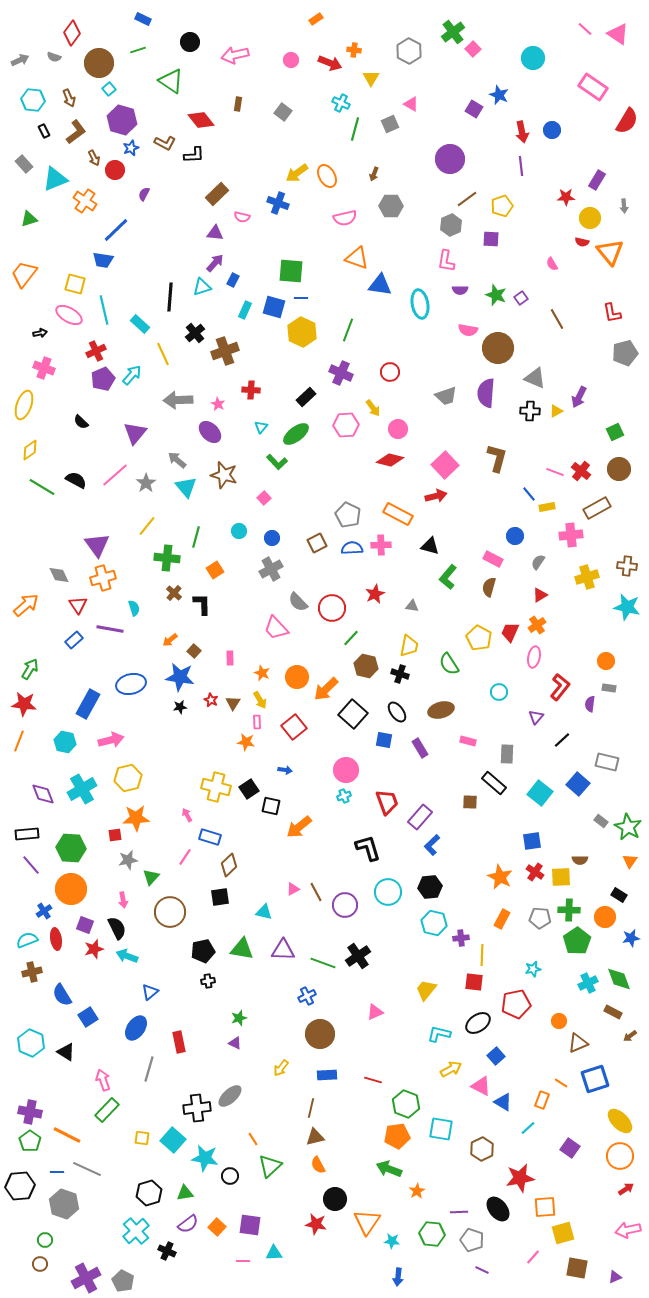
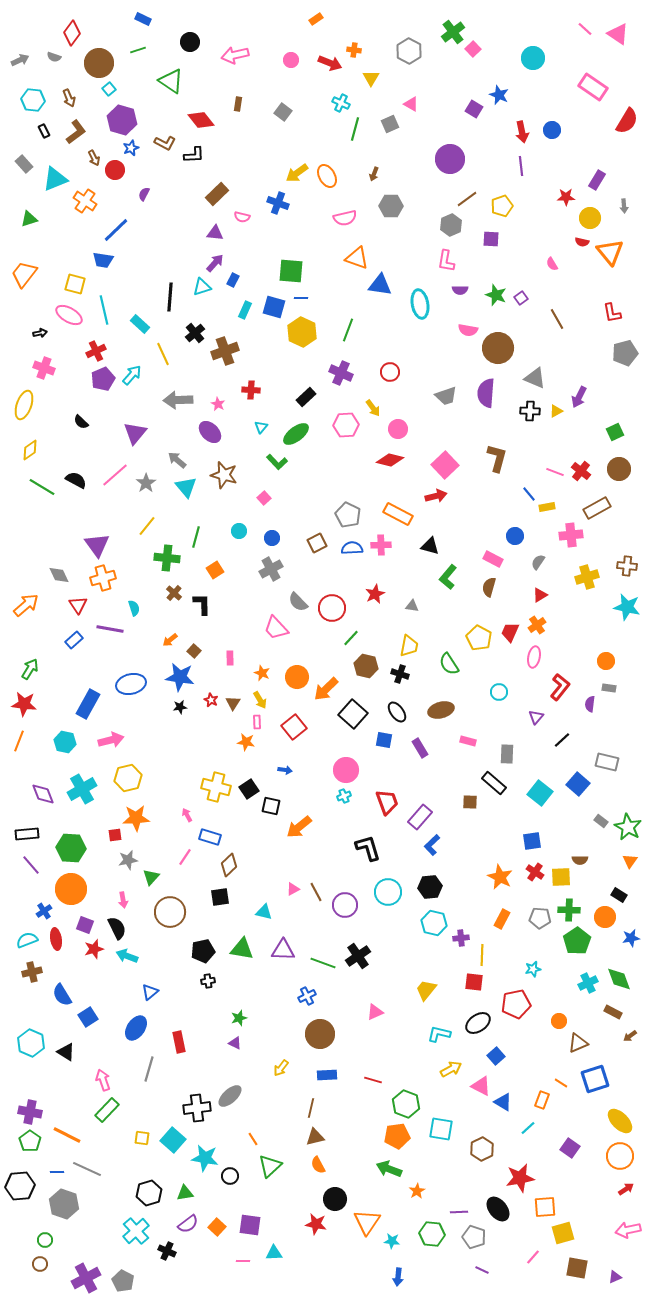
gray pentagon at (472, 1240): moved 2 px right, 3 px up
